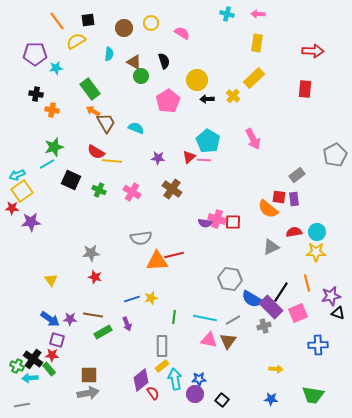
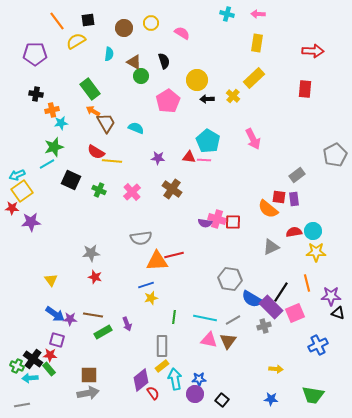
cyan star at (56, 68): moved 5 px right, 55 px down
orange cross at (52, 110): rotated 24 degrees counterclockwise
red triangle at (189, 157): rotated 48 degrees clockwise
pink cross at (132, 192): rotated 18 degrees clockwise
cyan circle at (317, 232): moved 4 px left, 1 px up
purple star at (331, 296): rotated 12 degrees clockwise
blue line at (132, 299): moved 14 px right, 14 px up
pink square at (298, 313): moved 3 px left
blue arrow at (50, 319): moved 5 px right, 5 px up
blue cross at (318, 345): rotated 24 degrees counterclockwise
red star at (52, 355): moved 2 px left
